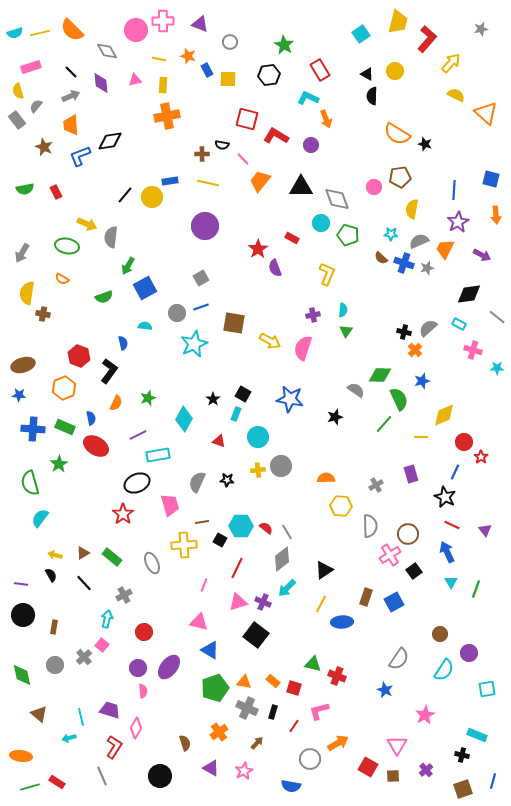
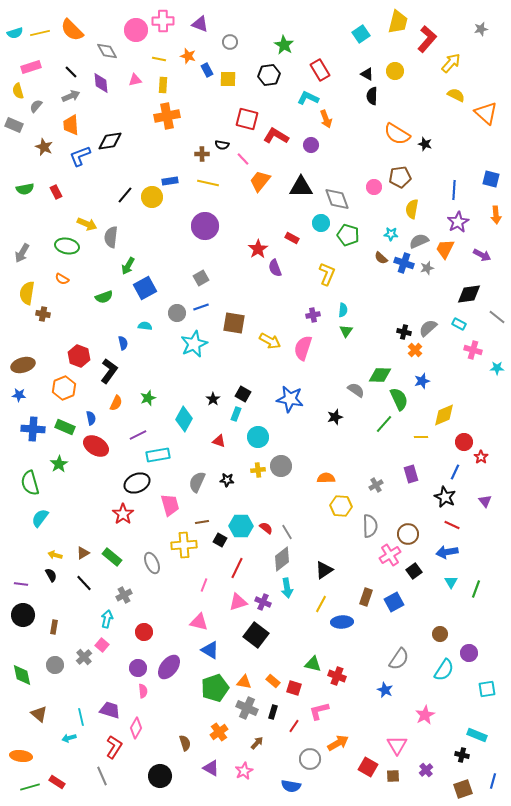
gray rectangle at (17, 120): moved 3 px left, 5 px down; rotated 30 degrees counterclockwise
purple triangle at (485, 530): moved 29 px up
blue arrow at (447, 552): rotated 75 degrees counterclockwise
cyan arrow at (287, 588): rotated 54 degrees counterclockwise
